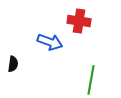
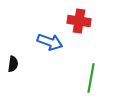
green line: moved 2 px up
